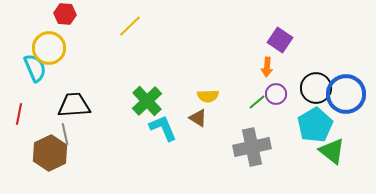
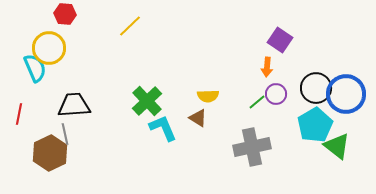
green triangle: moved 5 px right, 5 px up
